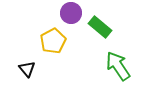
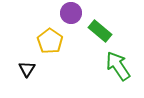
green rectangle: moved 4 px down
yellow pentagon: moved 3 px left; rotated 10 degrees counterclockwise
black triangle: rotated 12 degrees clockwise
